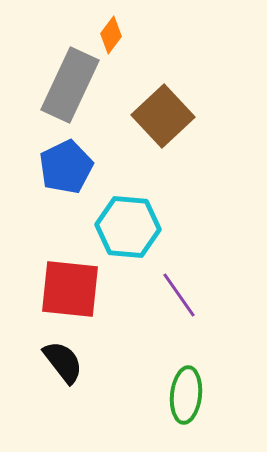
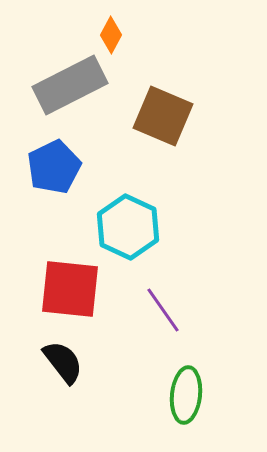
orange diamond: rotated 9 degrees counterclockwise
gray rectangle: rotated 38 degrees clockwise
brown square: rotated 24 degrees counterclockwise
blue pentagon: moved 12 px left
cyan hexagon: rotated 20 degrees clockwise
purple line: moved 16 px left, 15 px down
